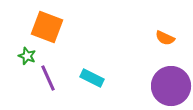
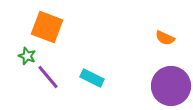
purple line: moved 1 px up; rotated 16 degrees counterclockwise
